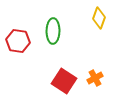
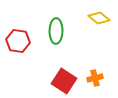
yellow diamond: rotated 70 degrees counterclockwise
green ellipse: moved 3 px right
orange cross: rotated 14 degrees clockwise
